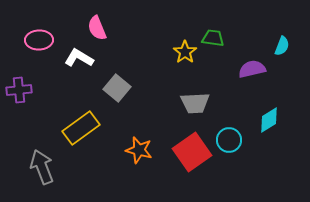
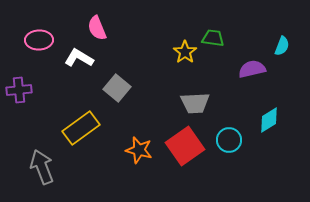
red square: moved 7 px left, 6 px up
